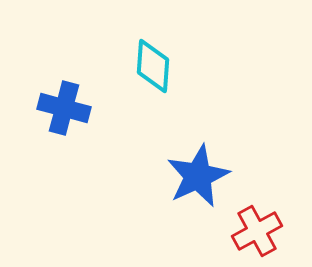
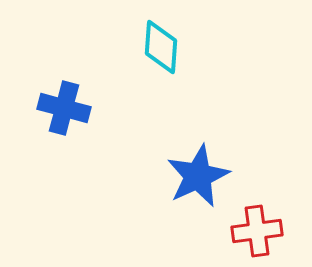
cyan diamond: moved 8 px right, 19 px up
red cross: rotated 21 degrees clockwise
